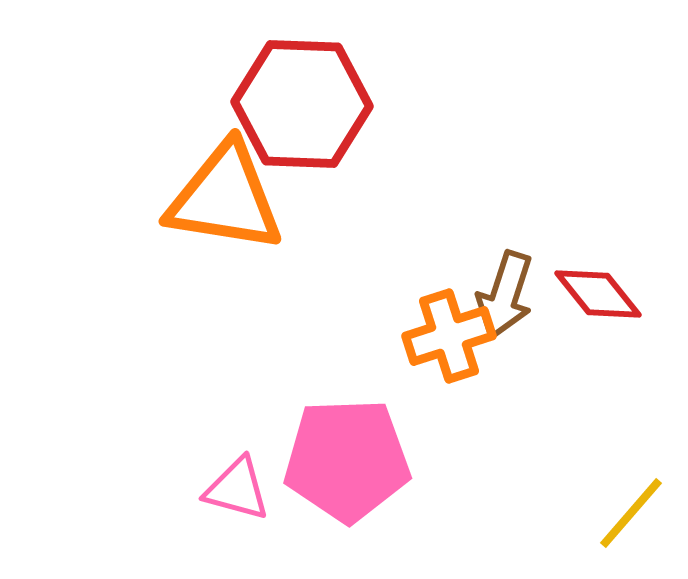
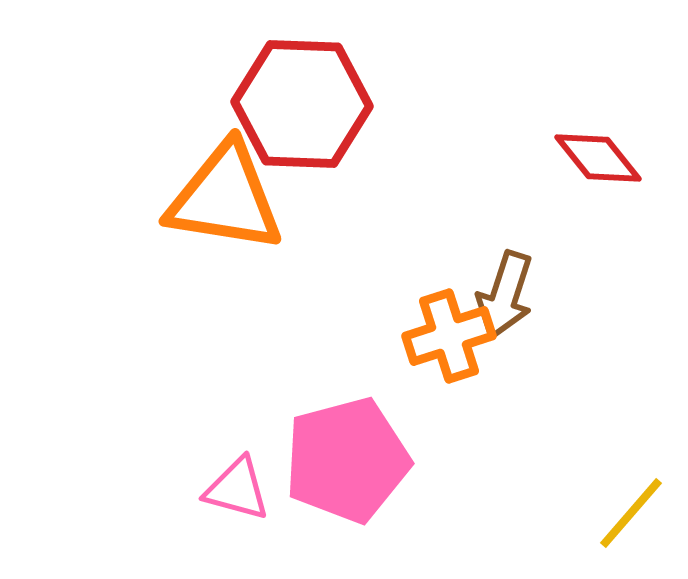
red diamond: moved 136 px up
pink pentagon: rotated 13 degrees counterclockwise
